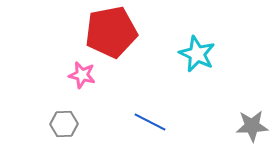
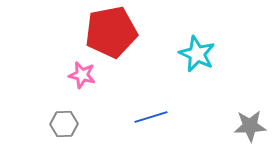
blue line: moved 1 px right, 5 px up; rotated 44 degrees counterclockwise
gray star: moved 2 px left
